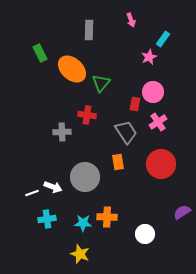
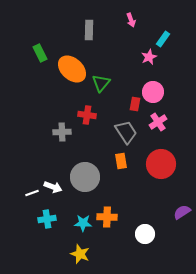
orange rectangle: moved 3 px right, 1 px up
